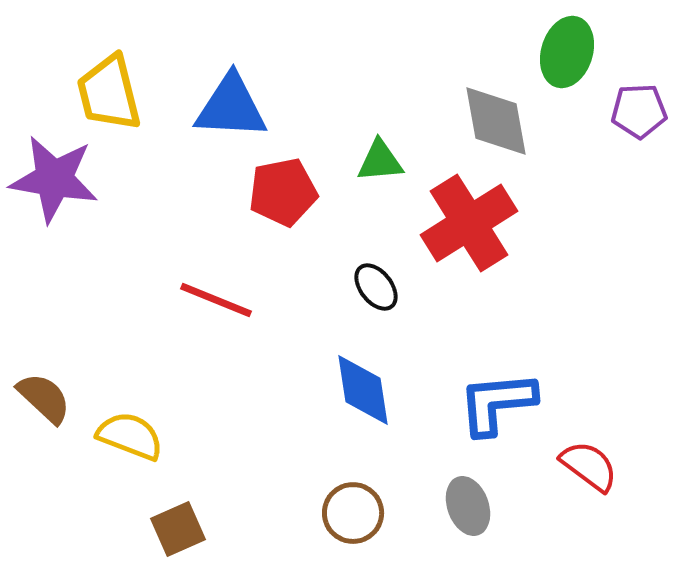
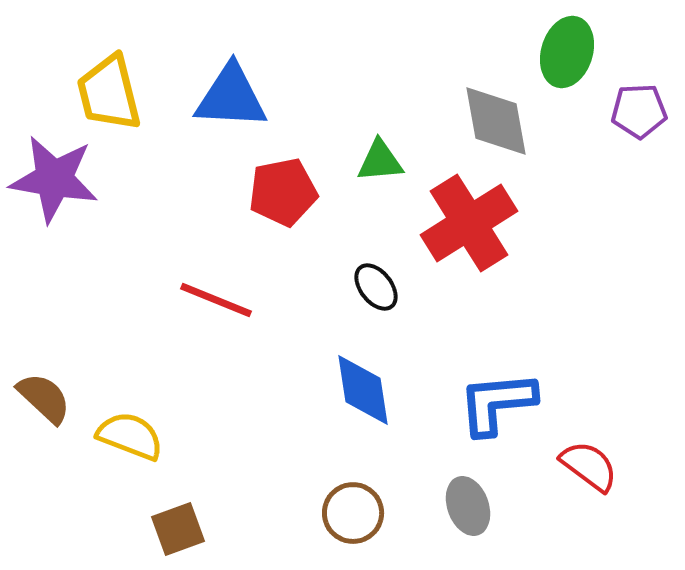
blue triangle: moved 10 px up
brown square: rotated 4 degrees clockwise
